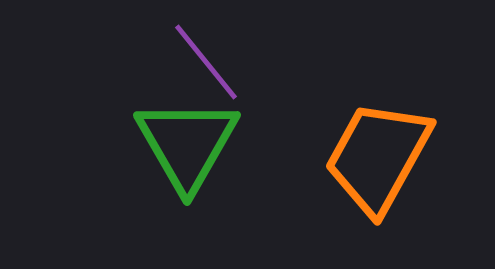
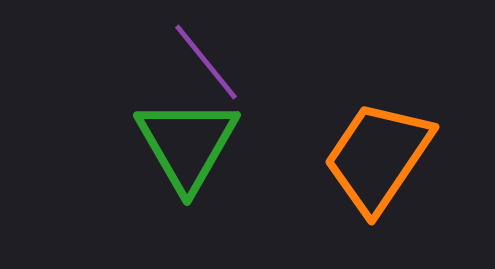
orange trapezoid: rotated 5 degrees clockwise
